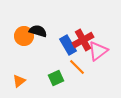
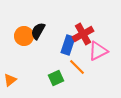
black semicircle: rotated 78 degrees counterclockwise
red cross: moved 6 px up
blue rectangle: rotated 48 degrees clockwise
pink triangle: rotated 10 degrees clockwise
orange triangle: moved 9 px left, 1 px up
